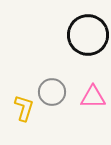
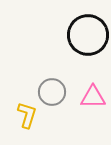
yellow L-shape: moved 3 px right, 7 px down
